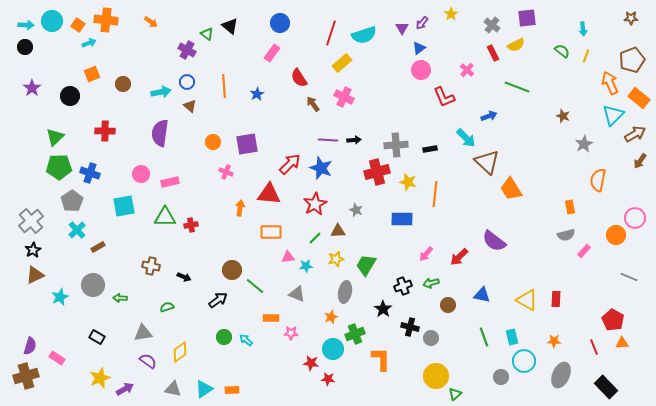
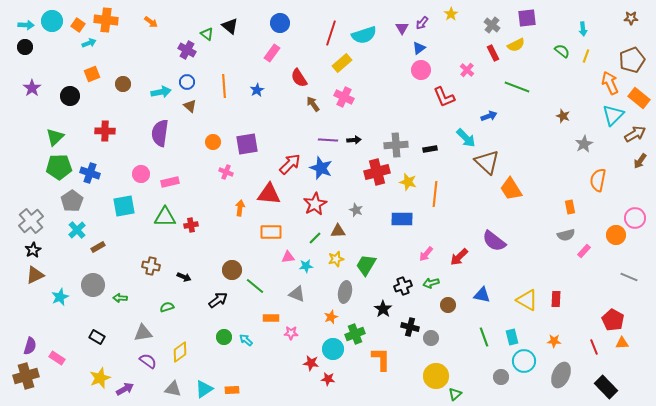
blue star at (257, 94): moved 4 px up
